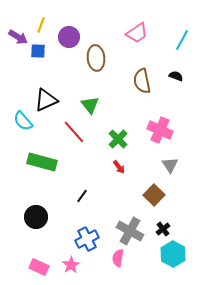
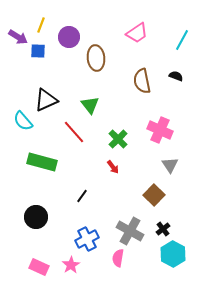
red arrow: moved 6 px left
